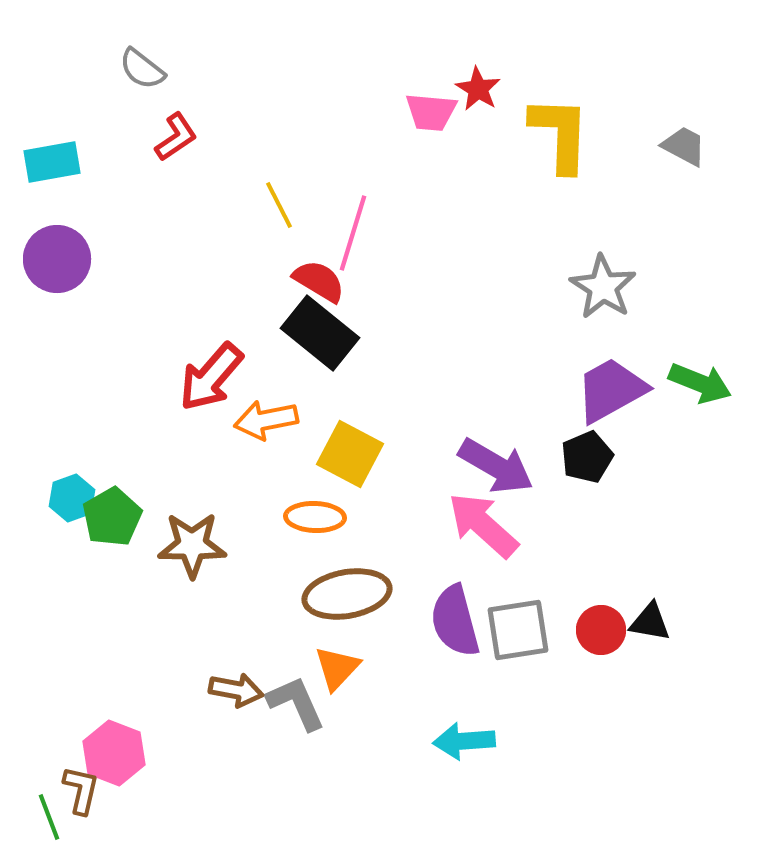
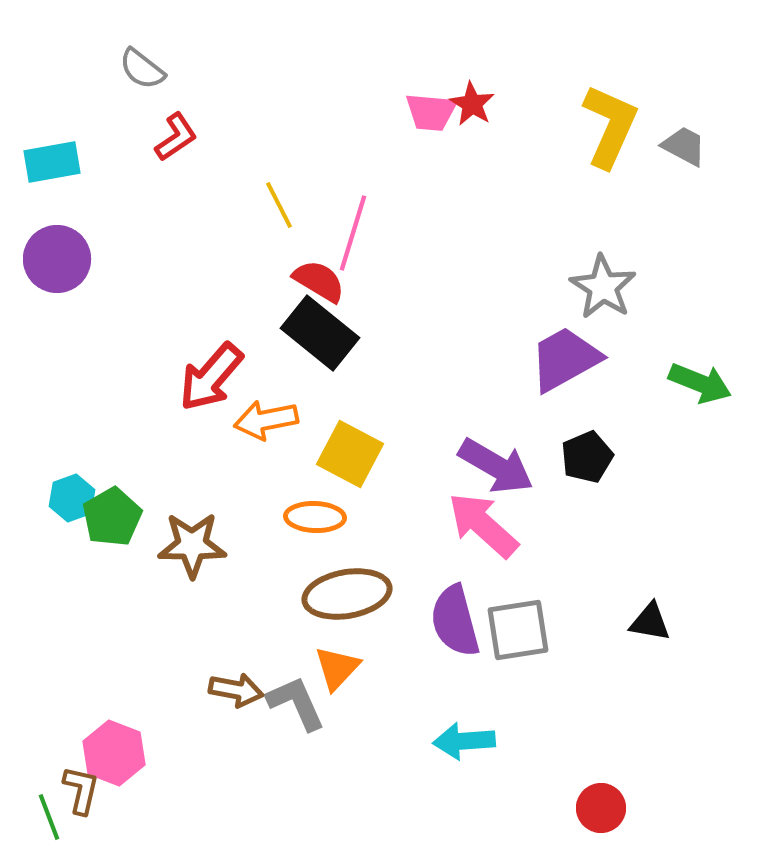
red star: moved 6 px left, 15 px down
yellow L-shape: moved 50 px right, 8 px up; rotated 22 degrees clockwise
purple trapezoid: moved 46 px left, 31 px up
red circle: moved 178 px down
